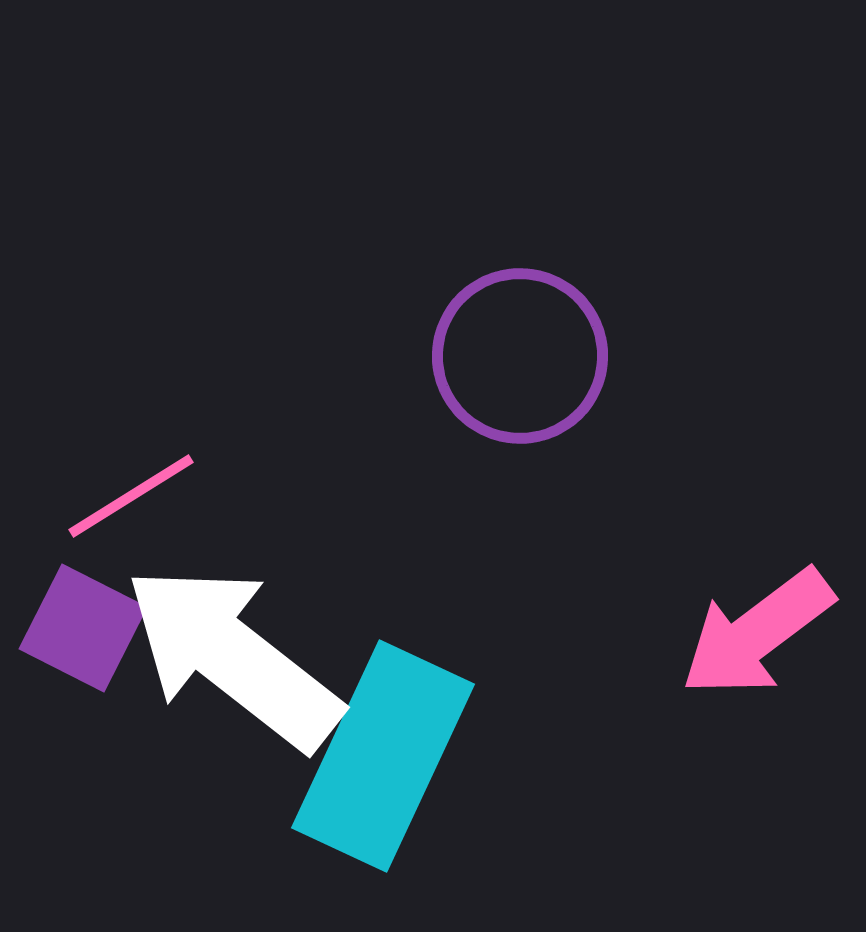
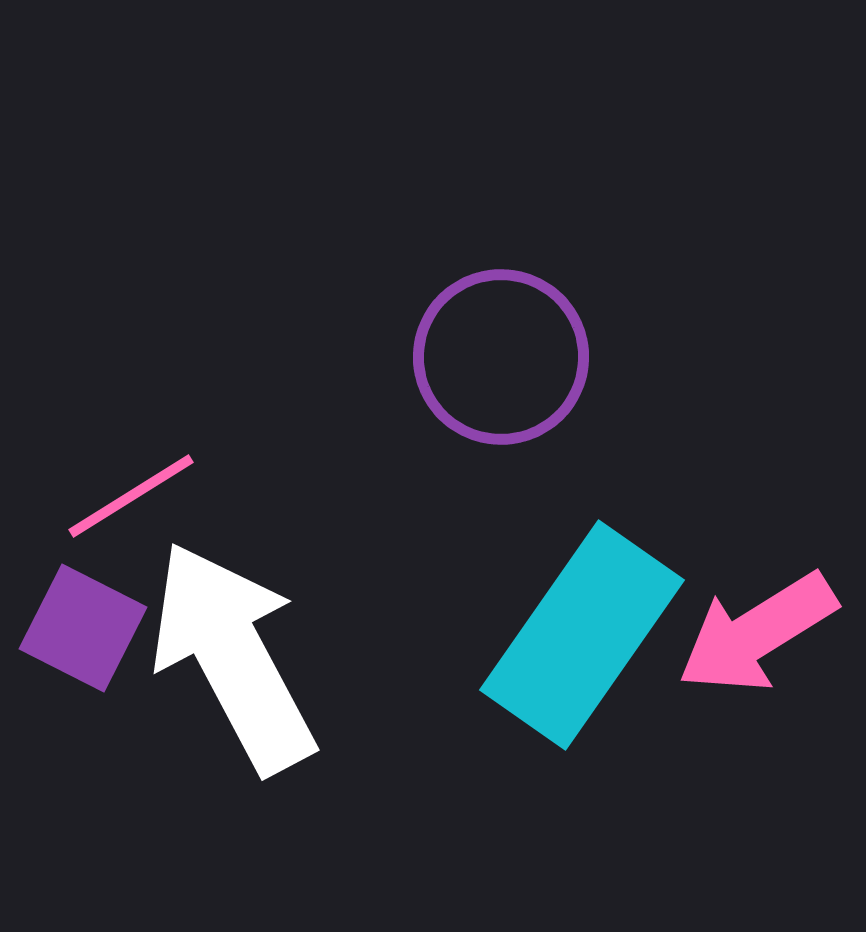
purple circle: moved 19 px left, 1 px down
pink arrow: rotated 5 degrees clockwise
white arrow: rotated 24 degrees clockwise
cyan rectangle: moved 199 px right, 121 px up; rotated 10 degrees clockwise
